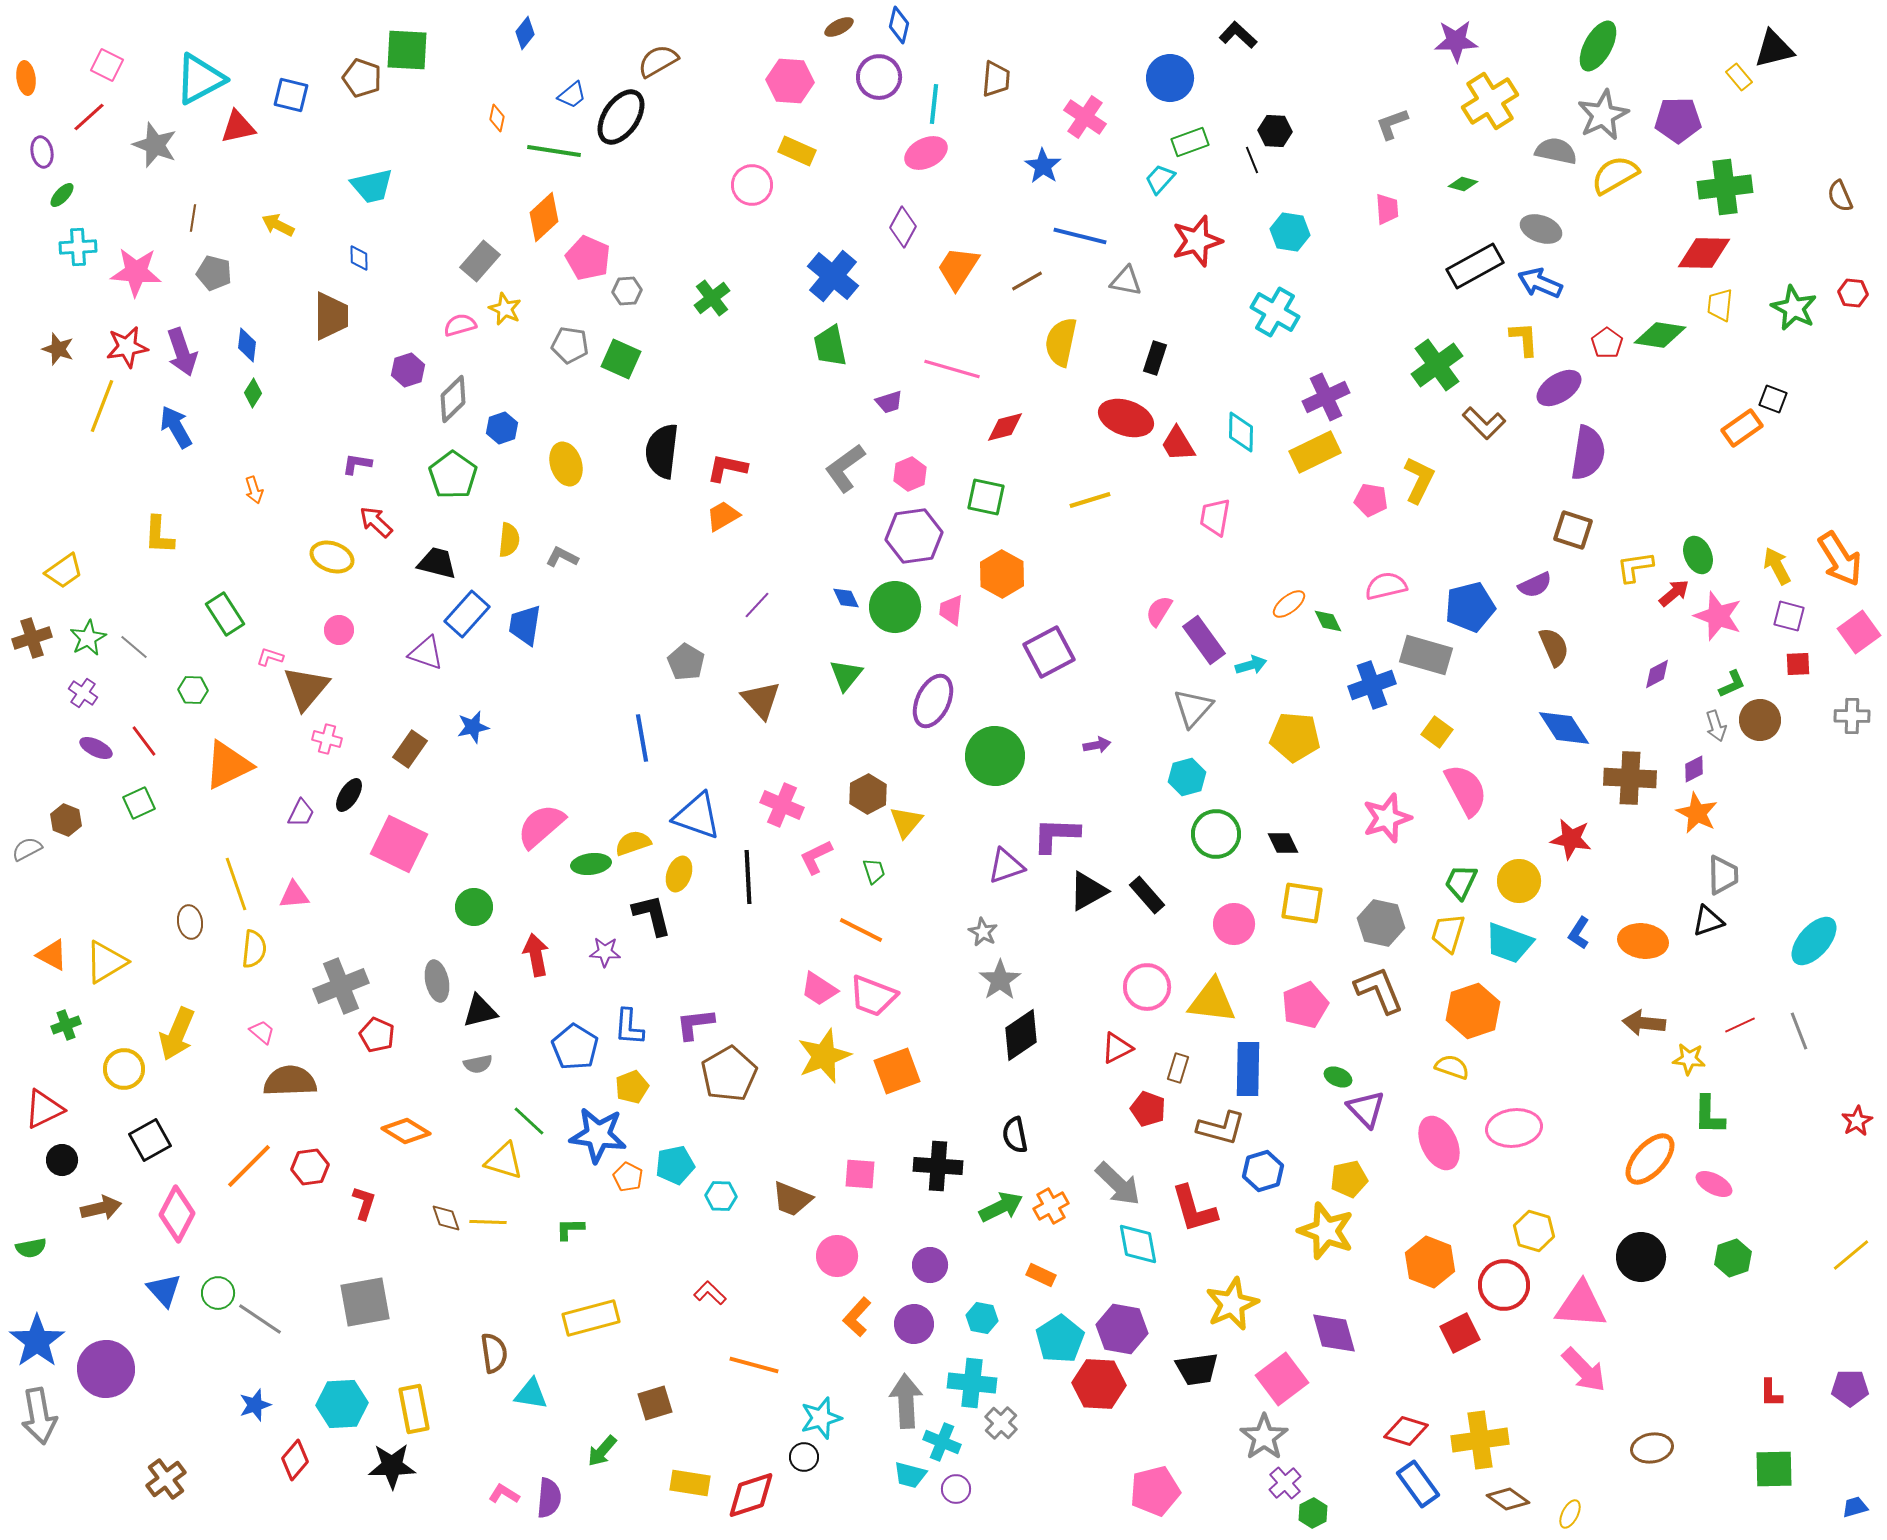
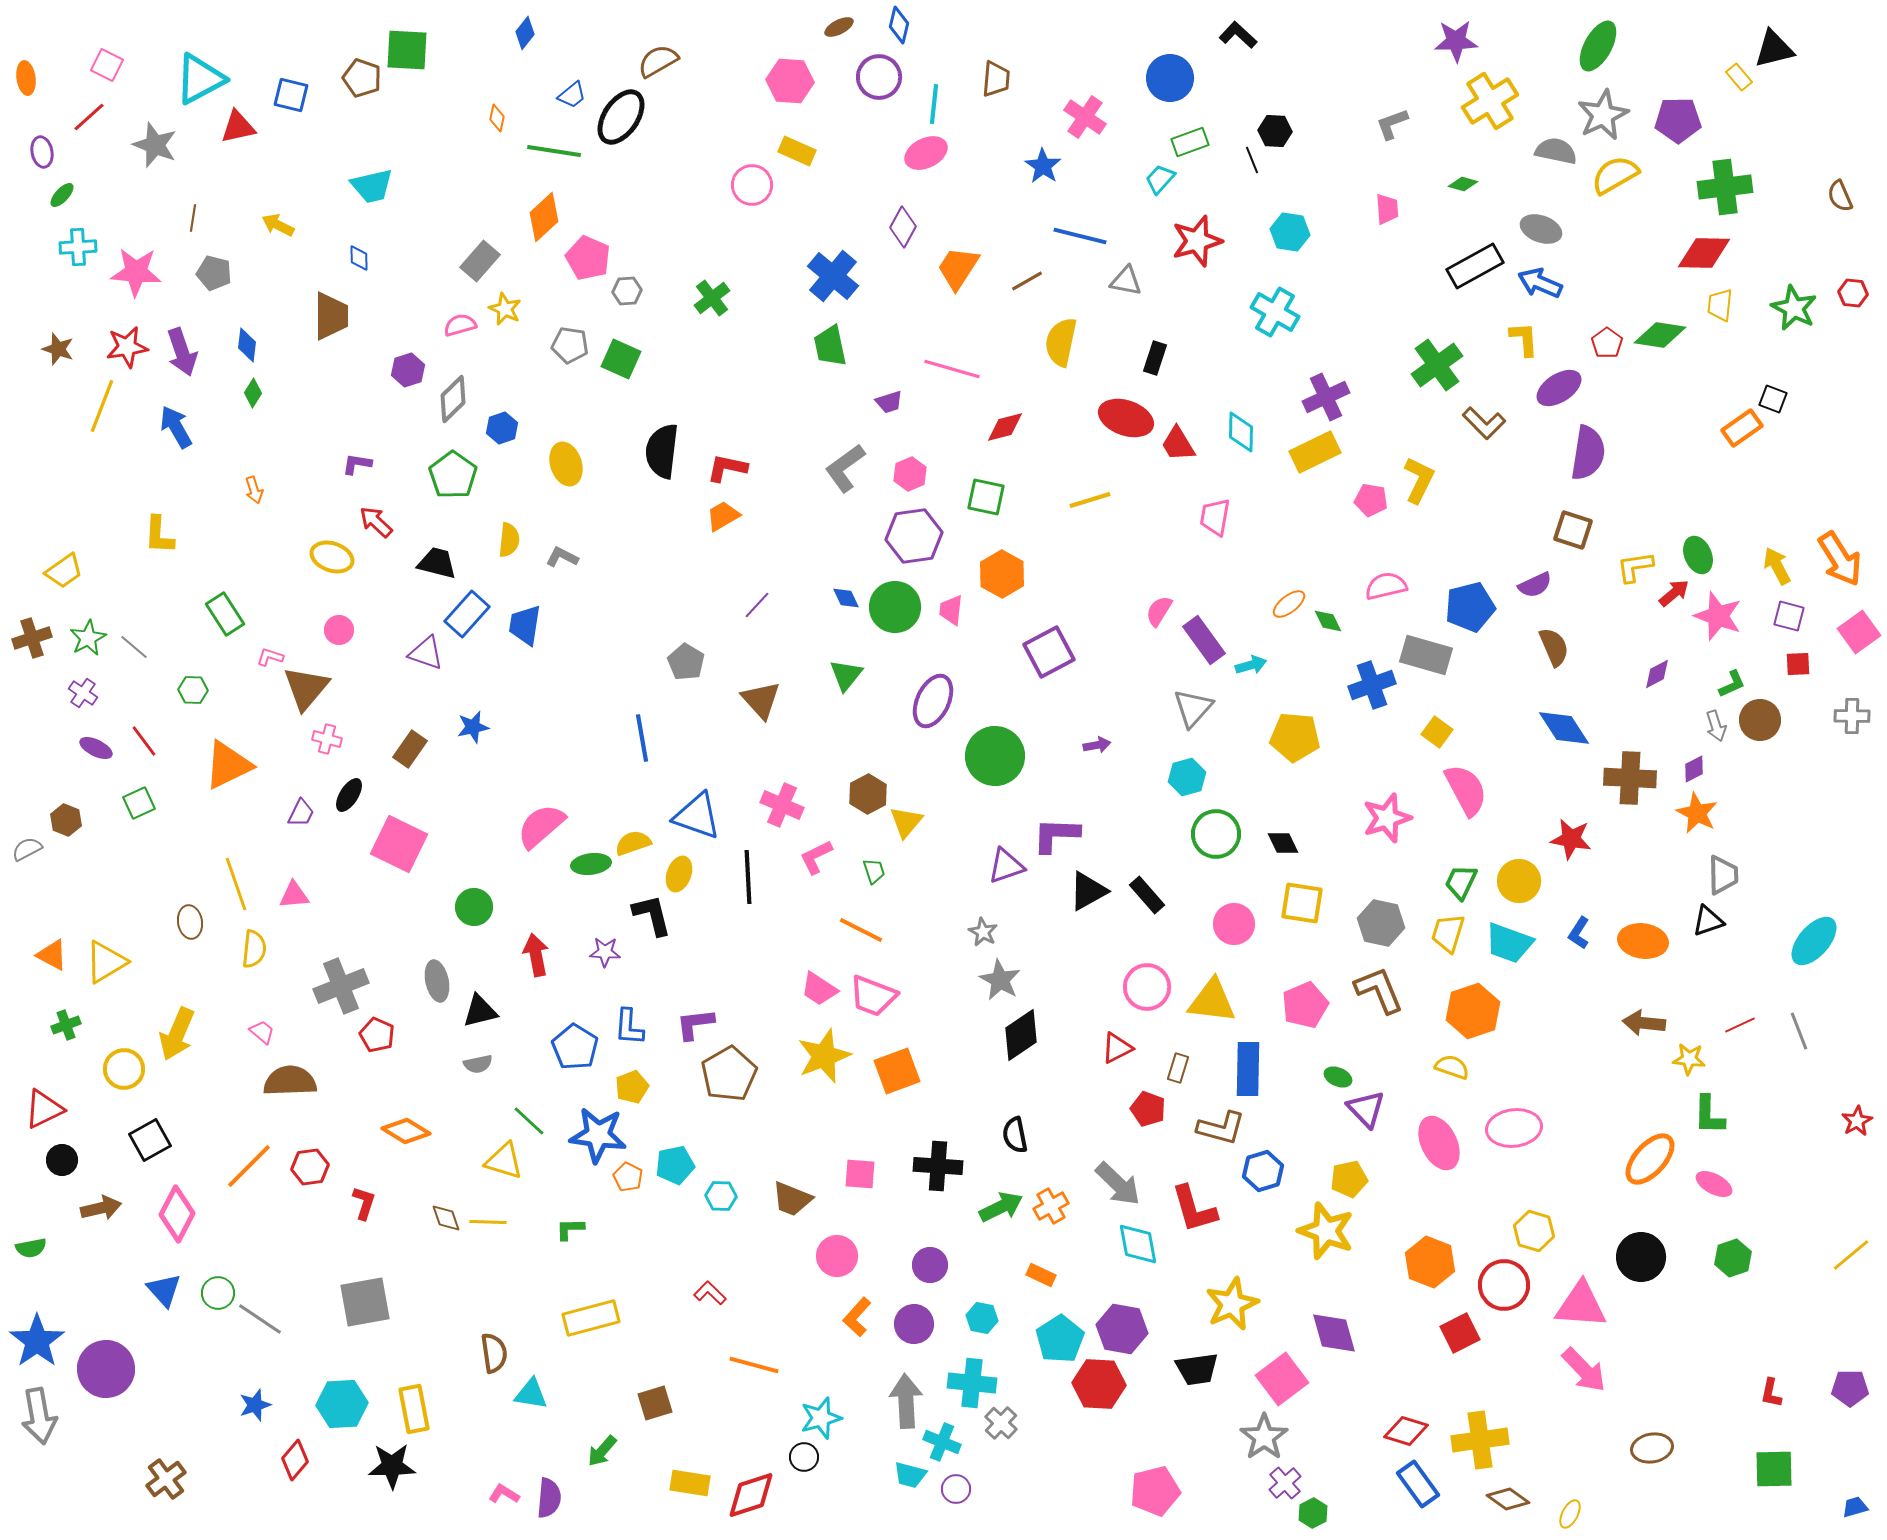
gray star at (1000, 980): rotated 9 degrees counterclockwise
red L-shape at (1771, 1393): rotated 12 degrees clockwise
